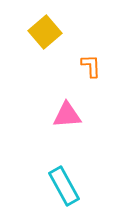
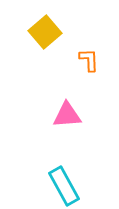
orange L-shape: moved 2 px left, 6 px up
